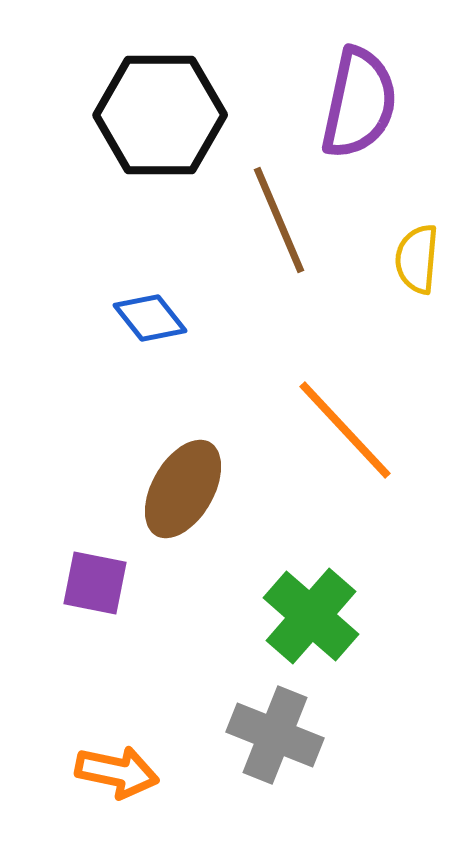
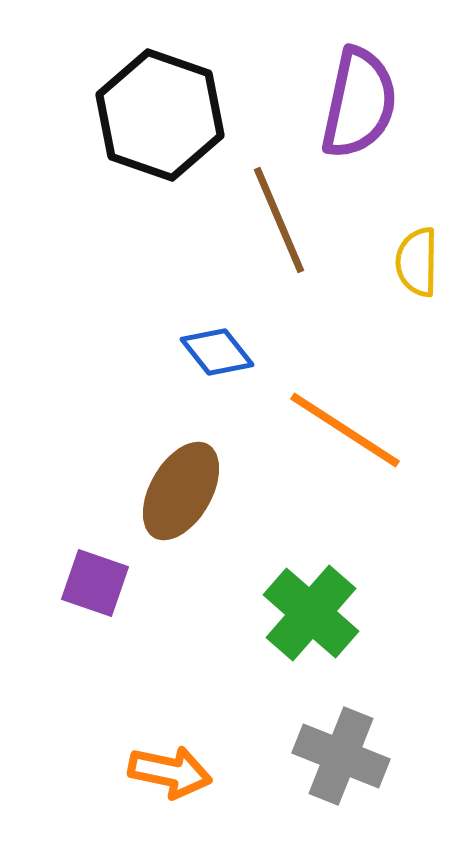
black hexagon: rotated 19 degrees clockwise
yellow semicircle: moved 3 px down; rotated 4 degrees counterclockwise
blue diamond: moved 67 px right, 34 px down
orange line: rotated 14 degrees counterclockwise
brown ellipse: moved 2 px left, 2 px down
purple square: rotated 8 degrees clockwise
green cross: moved 3 px up
gray cross: moved 66 px right, 21 px down
orange arrow: moved 53 px right
